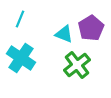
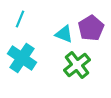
cyan cross: moved 1 px right
